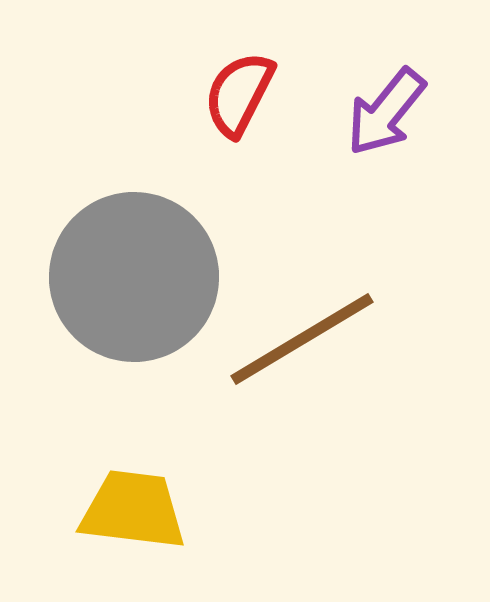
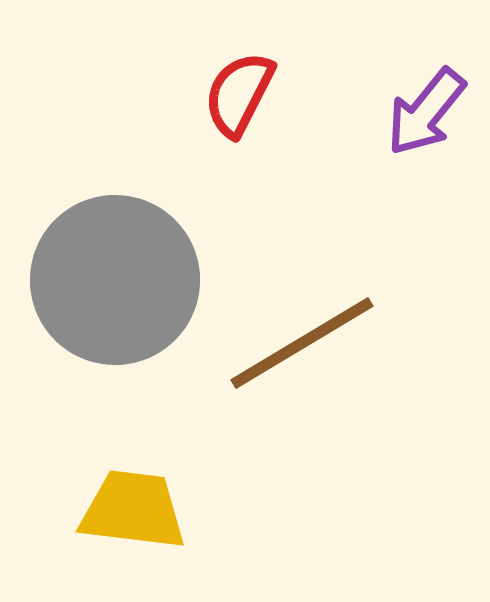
purple arrow: moved 40 px right
gray circle: moved 19 px left, 3 px down
brown line: moved 4 px down
